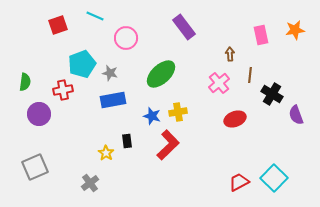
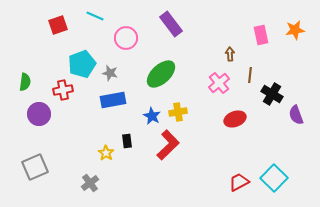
purple rectangle: moved 13 px left, 3 px up
blue star: rotated 12 degrees clockwise
